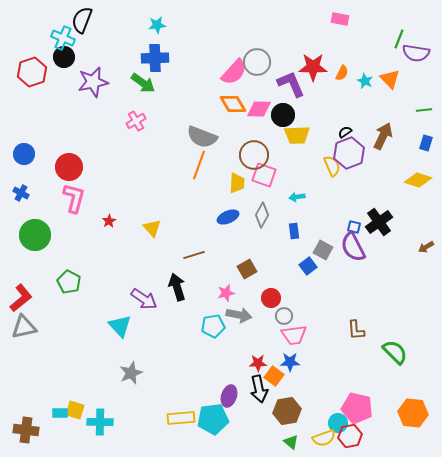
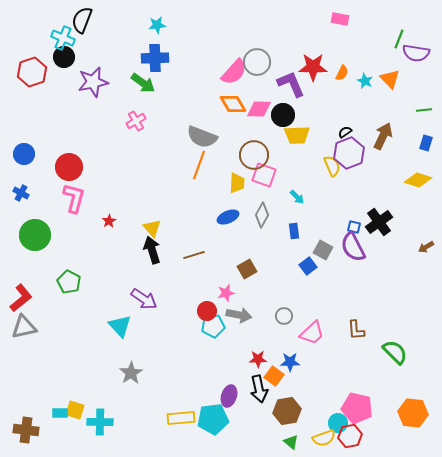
cyan arrow at (297, 197): rotated 126 degrees counterclockwise
black arrow at (177, 287): moved 25 px left, 37 px up
red circle at (271, 298): moved 64 px left, 13 px down
pink trapezoid at (294, 335): moved 18 px right, 2 px up; rotated 36 degrees counterclockwise
red star at (258, 363): moved 4 px up
gray star at (131, 373): rotated 10 degrees counterclockwise
